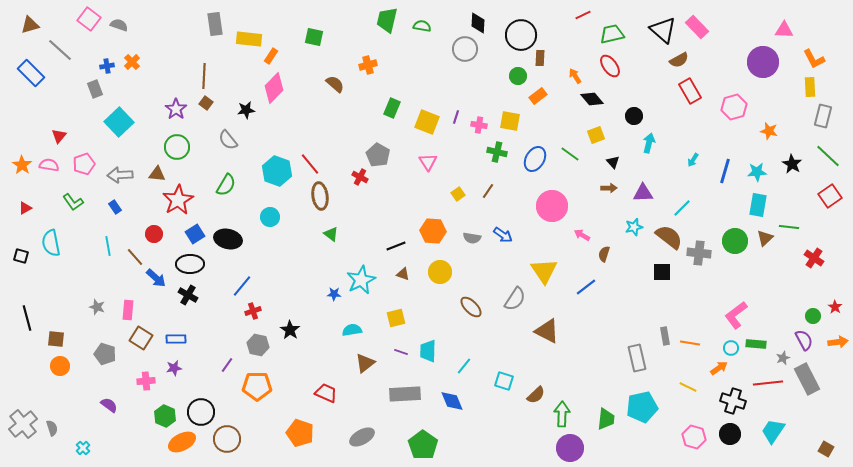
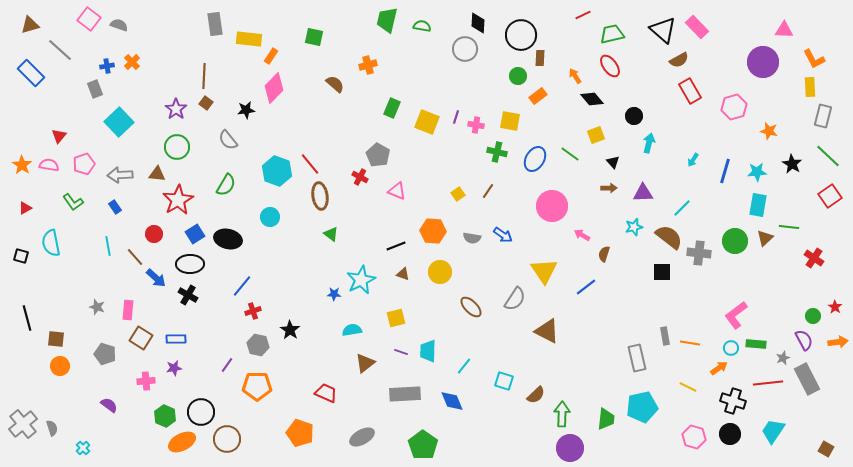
pink cross at (479, 125): moved 3 px left
pink triangle at (428, 162): moved 31 px left, 29 px down; rotated 36 degrees counterclockwise
